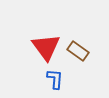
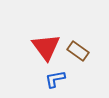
blue L-shape: rotated 105 degrees counterclockwise
